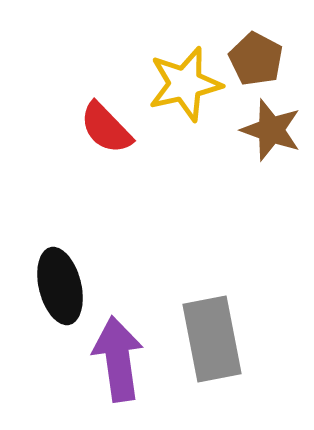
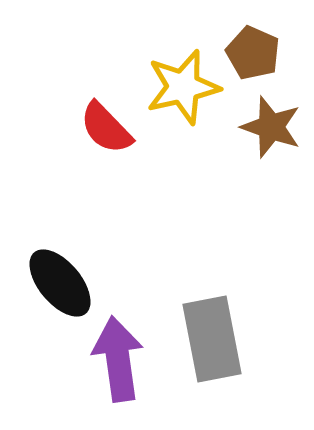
brown pentagon: moved 3 px left, 6 px up; rotated 4 degrees counterclockwise
yellow star: moved 2 px left, 3 px down
brown star: moved 3 px up
black ellipse: moved 3 px up; rotated 26 degrees counterclockwise
